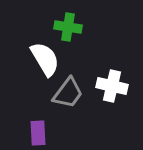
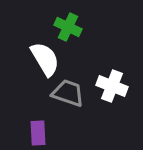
green cross: rotated 16 degrees clockwise
white cross: rotated 8 degrees clockwise
gray trapezoid: rotated 108 degrees counterclockwise
